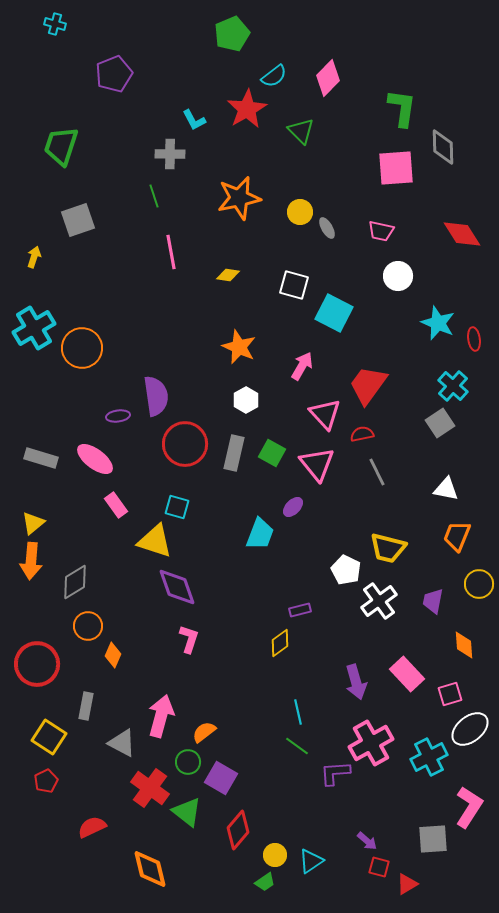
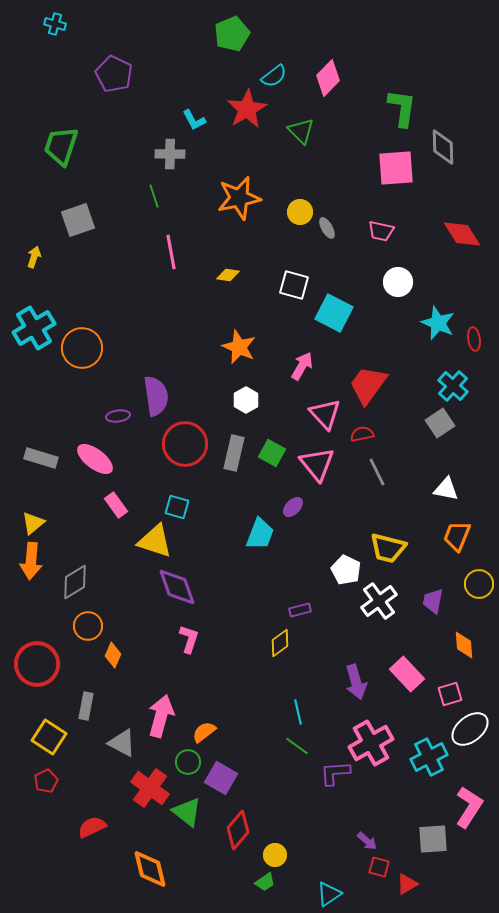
purple pentagon at (114, 74): rotated 24 degrees counterclockwise
white circle at (398, 276): moved 6 px down
cyan triangle at (311, 861): moved 18 px right, 33 px down
